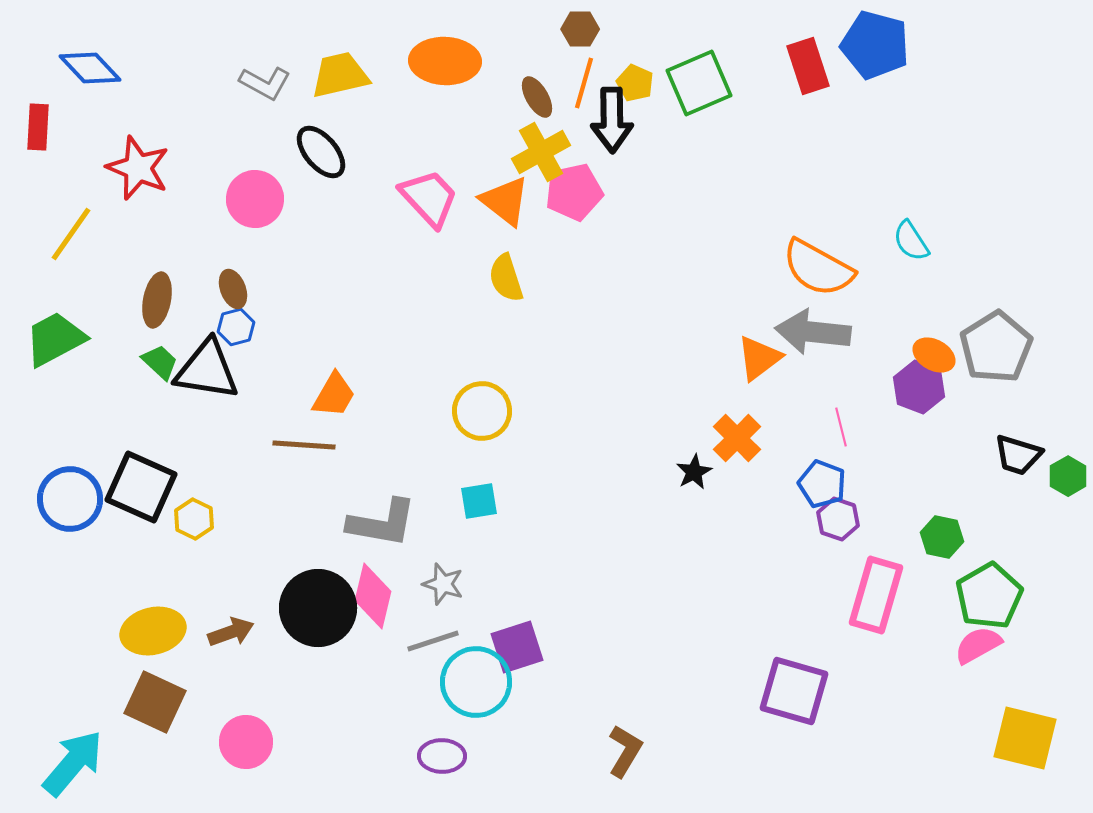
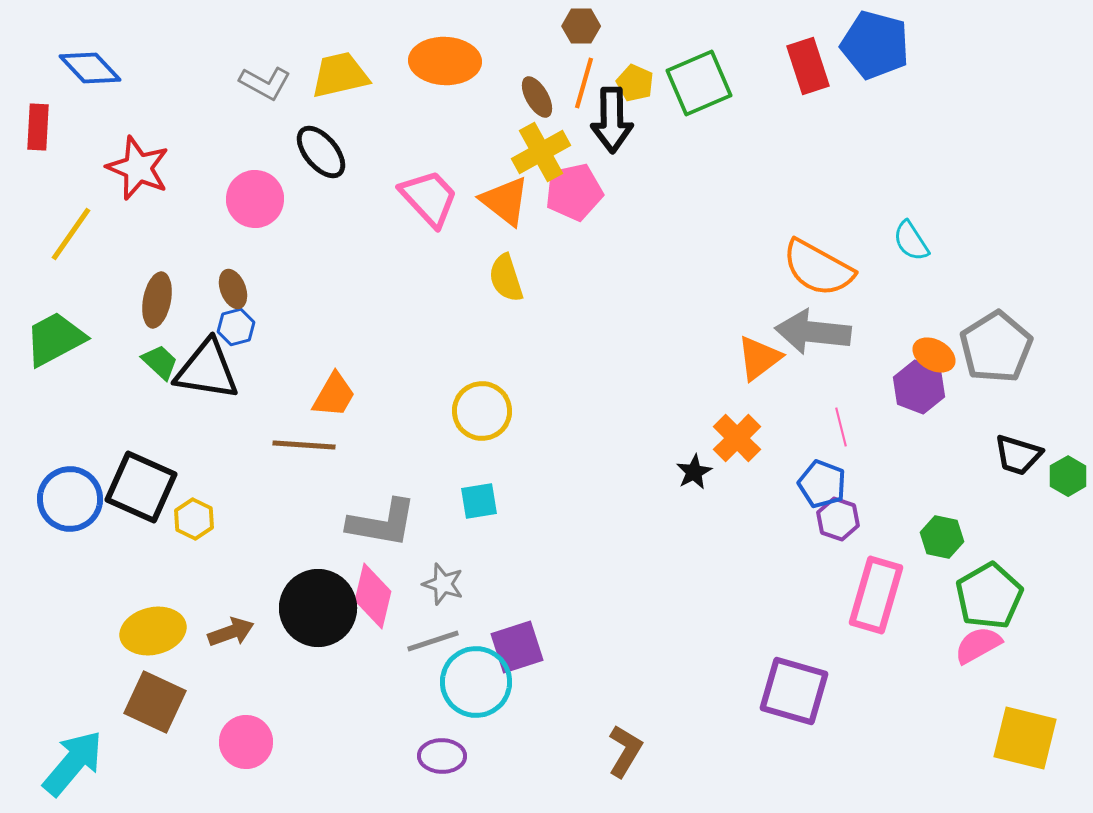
brown hexagon at (580, 29): moved 1 px right, 3 px up
